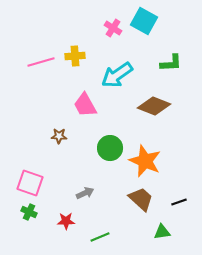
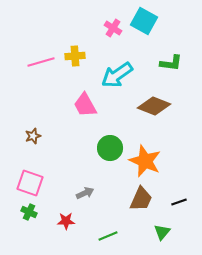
green L-shape: rotated 10 degrees clockwise
brown star: moved 26 px left; rotated 21 degrees counterclockwise
brown trapezoid: rotated 72 degrees clockwise
green triangle: rotated 42 degrees counterclockwise
green line: moved 8 px right, 1 px up
